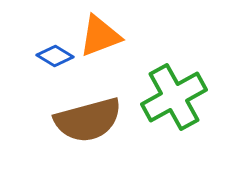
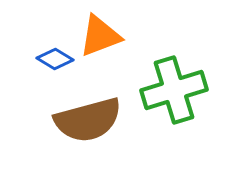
blue diamond: moved 3 px down
green cross: moved 7 px up; rotated 12 degrees clockwise
